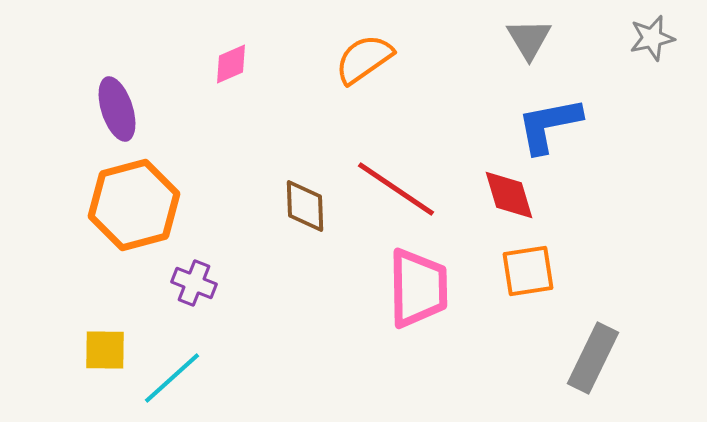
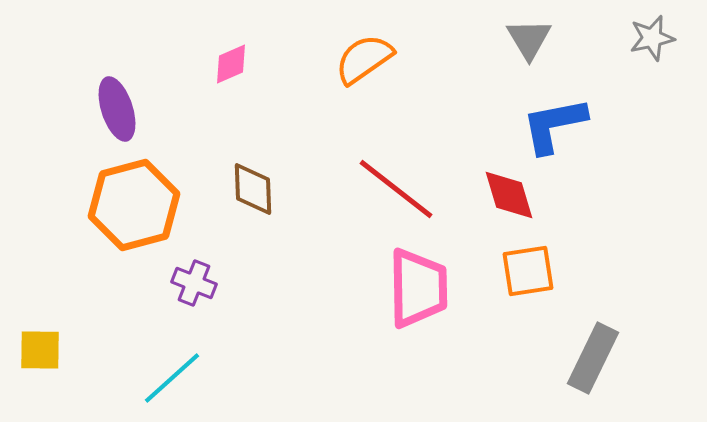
blue L-shape: moved 5 px right
red line: rotated 4 degrees clockwise
brown diamond: moved 52 px left, 17 px up
yellow square: moved 65 px left
